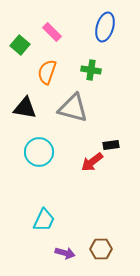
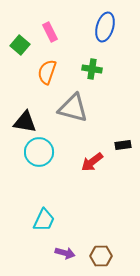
pink rectangle: moved 2 px left; rotated 18 degrees clockwise
green cross: moved 1 px right, 1 px up
black triangle: moved 14 px down
black rectangle: moved 12 px right
brown hexagon: moved 7 px down
